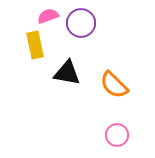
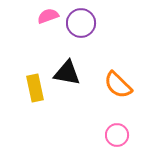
yellow rectangle: moved 43 px down
orange semicircle: moved 4 px right
